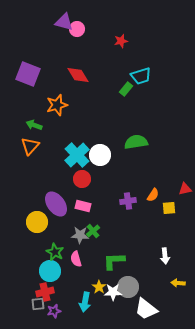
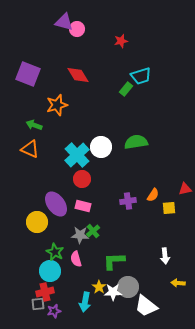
orange triangle: moved 3 px down; rotated 48 degrees counterclockwise
white circle: moved 1 px right, 8 px up
white trapezoid: moved 3 px up
